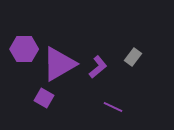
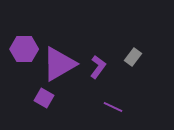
purple L-shape: rotated 15 degrees counterclockwise
